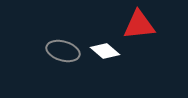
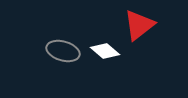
red triangle: rotated 32 degrees counterclockwise
